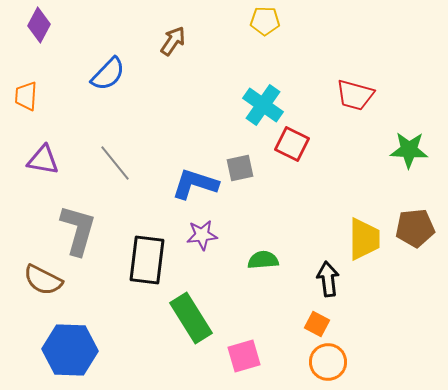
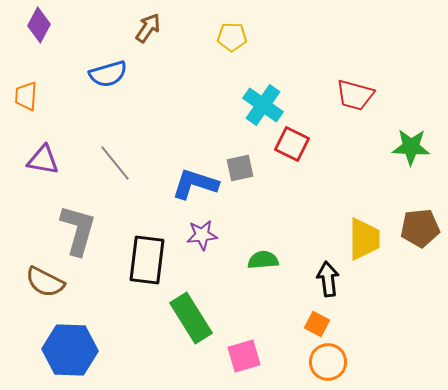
yellow pentagon: moved 33 px left, 16 px down
brown arrow: moved 25 px left, 13 px up
blue semicircle: rotated 30 degrees clockwise
green star: moved 2 px right, 3 px up
brown pentagon: moved 5 px right
brown semicircle: moved 2 px right, 2 px down
